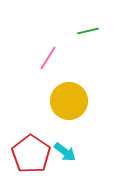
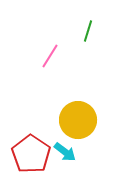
green line: rotated 60 degrees counterclockwise
pink line: moved 2 px right, 2 px up
yellow circle: moved 9 px right, 19 px down
